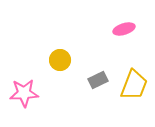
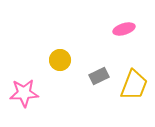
gray rectangle: moved 1 px right, 4 px up
